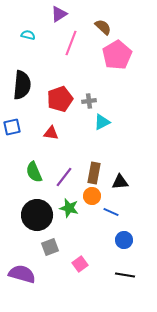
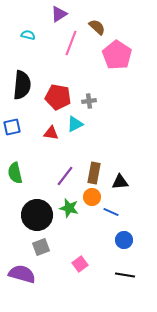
brown semicircle: moved 6 px left
pink pentagon: rotated 8 degrees counterclockwise
red pentagon: moved 2 px left, 2 px up; rotated 30 degrees clockwise
cyan triangle: moved 27 px left, 2 px down
green semicircle: moved 19 px left, 1 px down; rotated 10 degrees clockwise
purple line: moved 1 px right, 1 px up
orange circle: moved 1 px down
gray square: moved 9 px left
